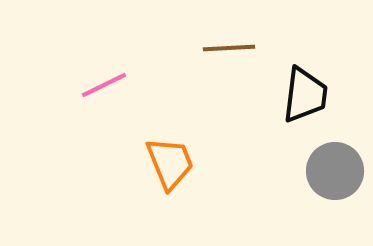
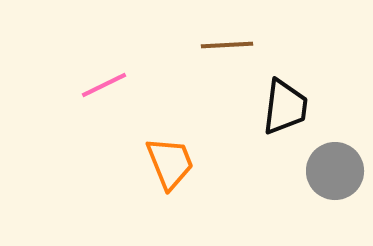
brown line: moved 2 px left, 3 px up
black trapezoid: moved 20 px left, 12 px down
